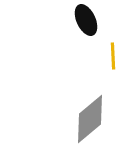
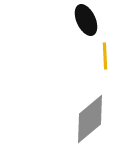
yellow line: moved 8 px left
